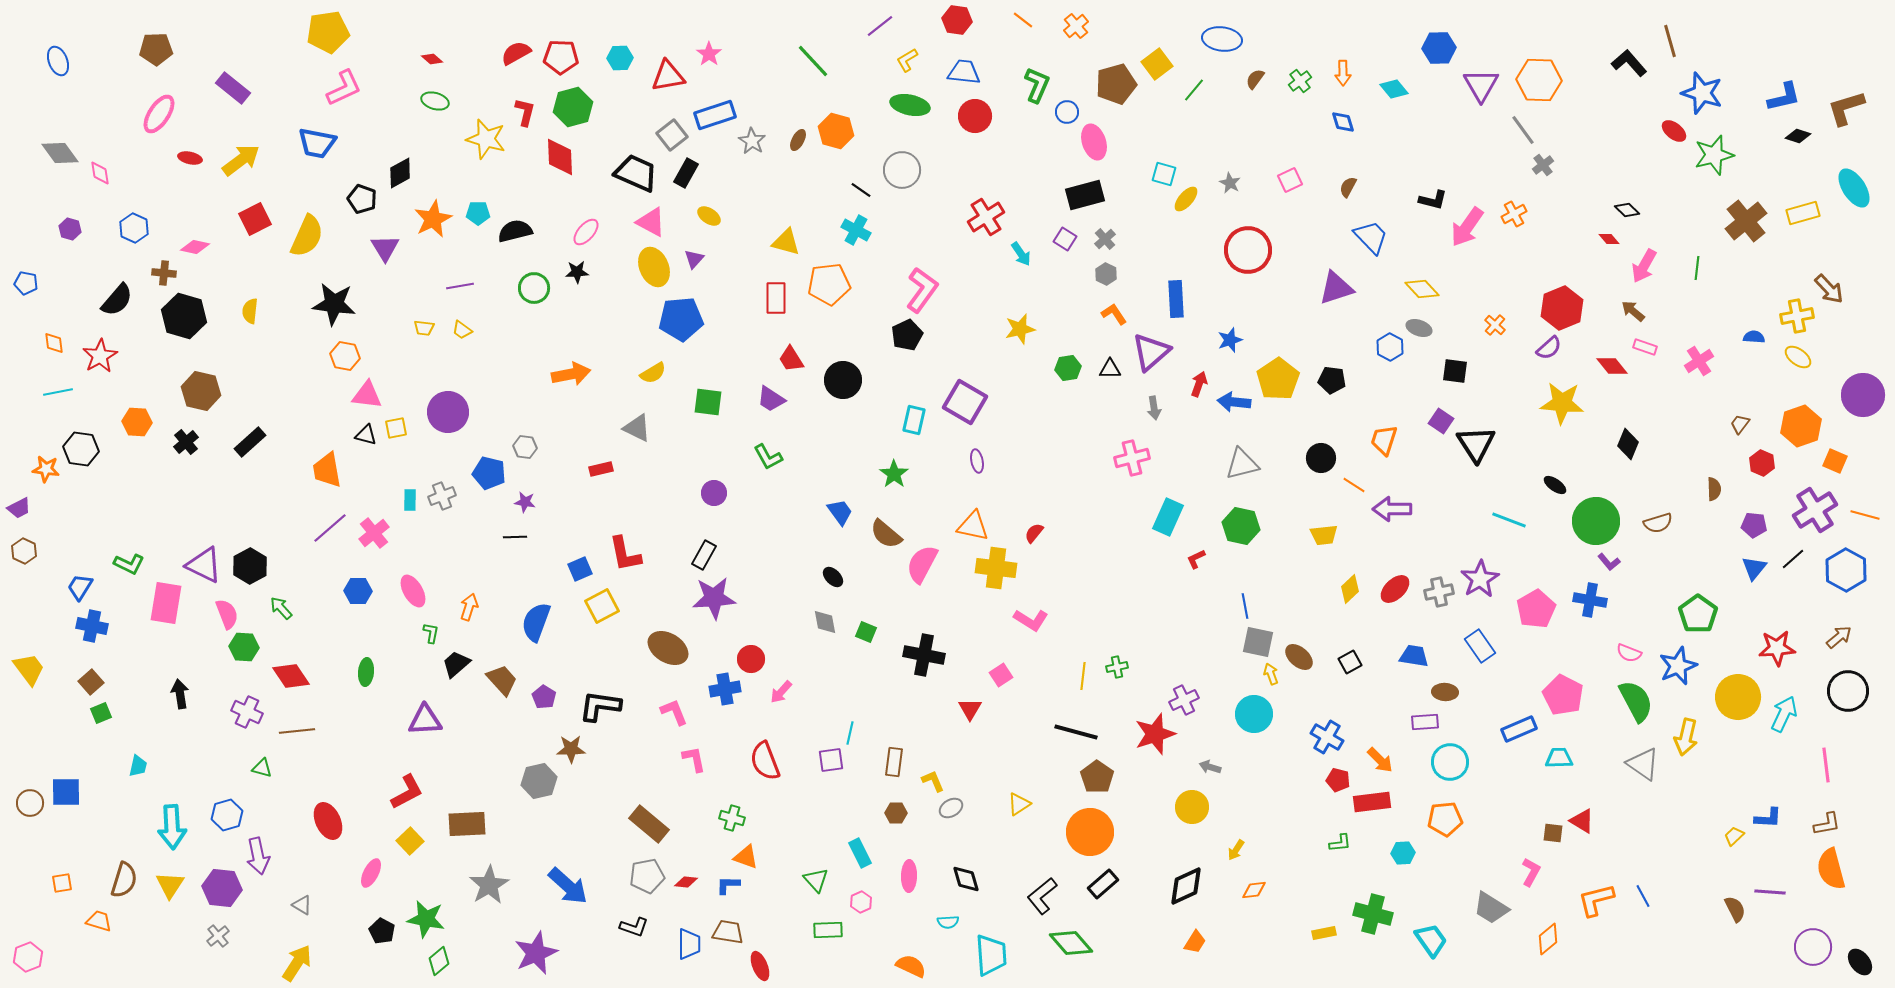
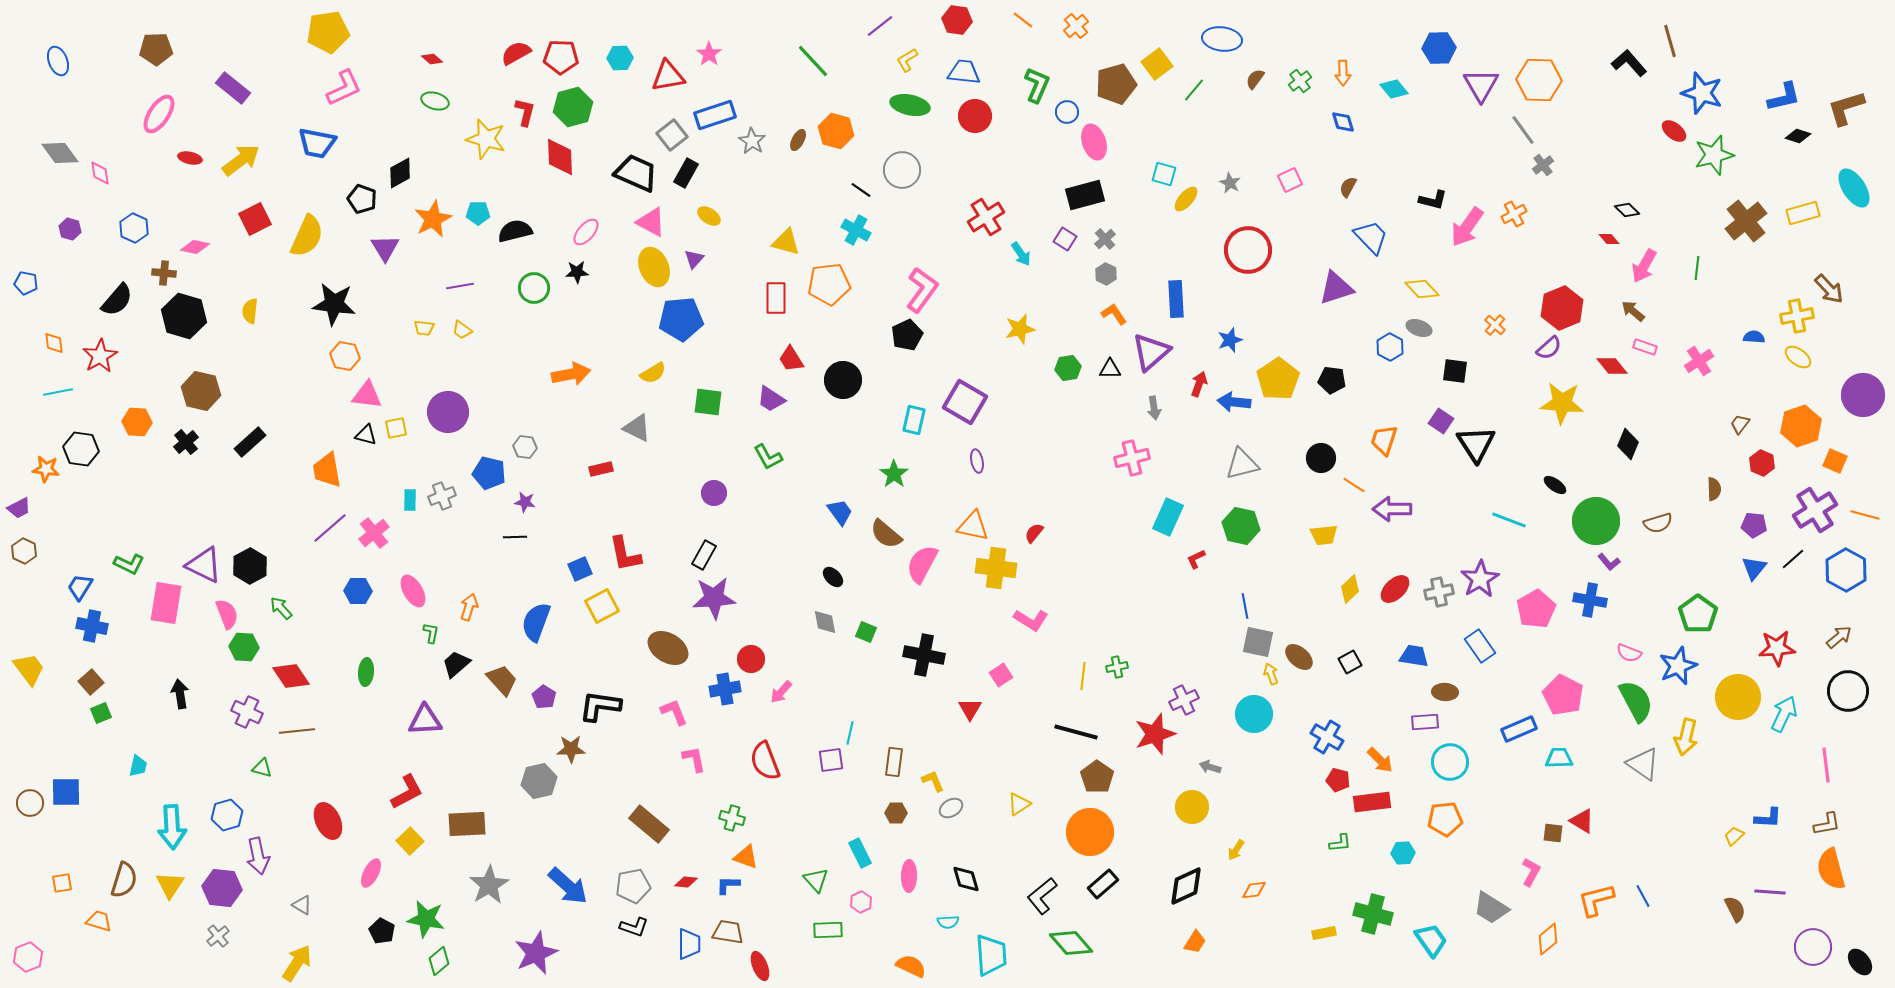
gray pentagon at (647, 876): moved 14 px left, 10 px down
